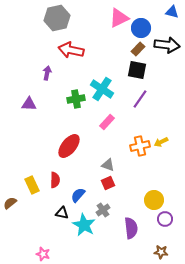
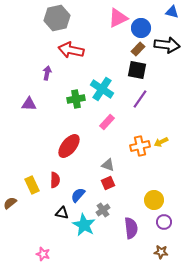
pink triangle: moved 1 px left
purple circle: moved 1 px left, 3 px down
